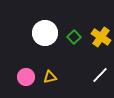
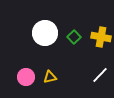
yellow cross: rotated 24 degrees counterclockwise
